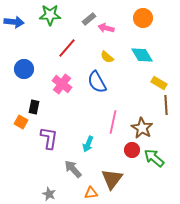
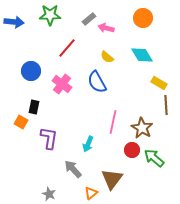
blue circle: moved 7 px right, 2 px down
orange triangle: rotated 32 degrees counterclockwise
